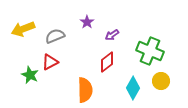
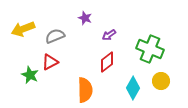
purple star: moved 2 px left, 4 px up; rotated 16 degrees counterclockwise
purple arrow: moved 3 px left
green cross: moved 2 px up
